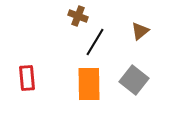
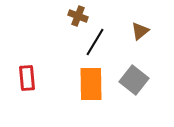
orange rectangle: moved 2 px right
